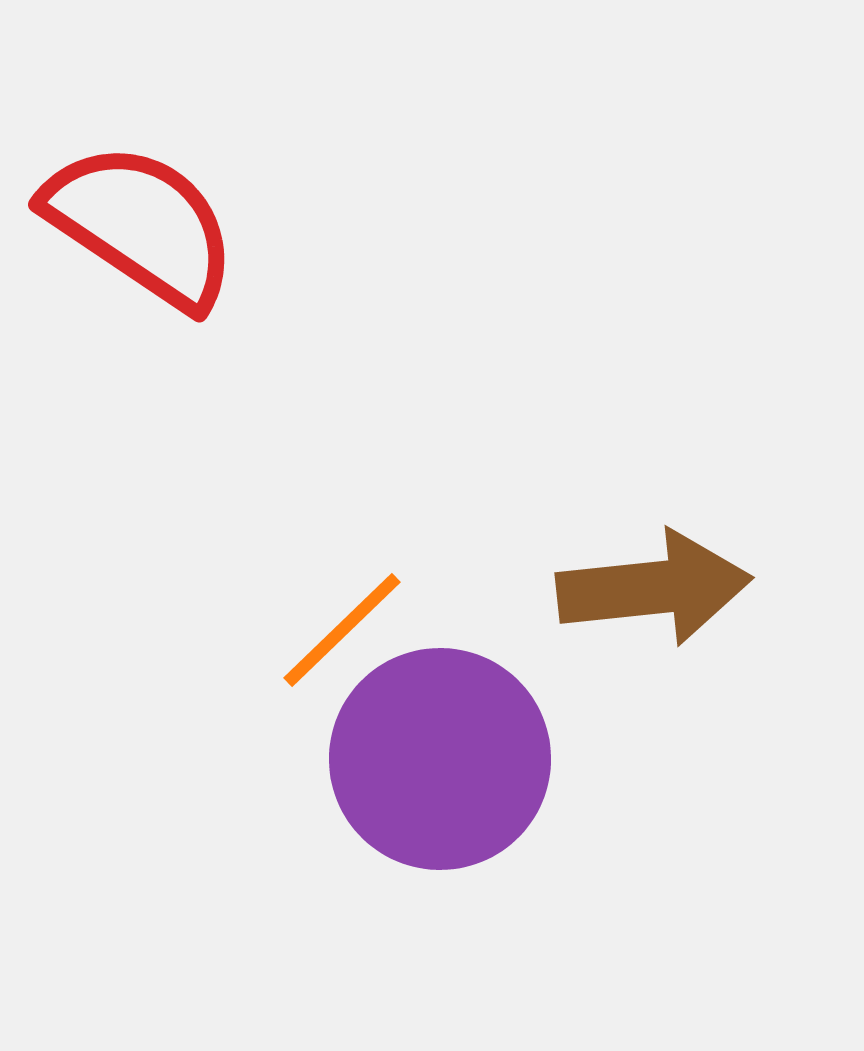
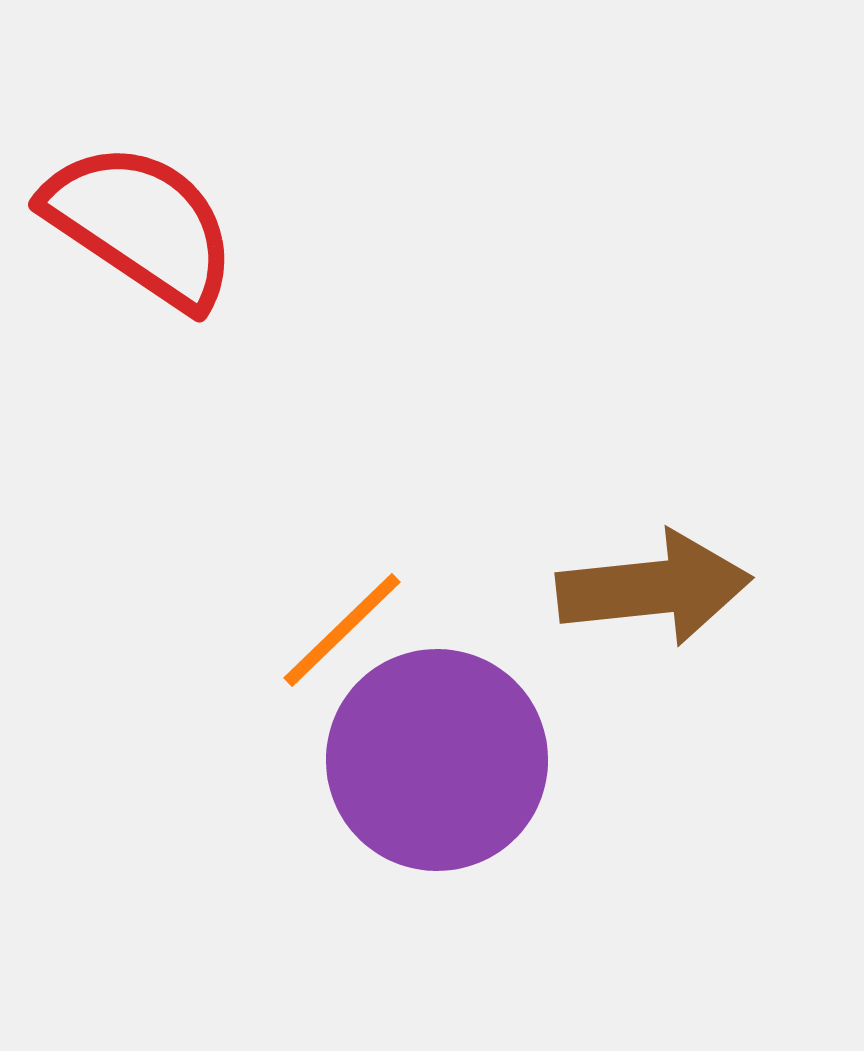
purple circle: moved 3 px left, 1 px down
